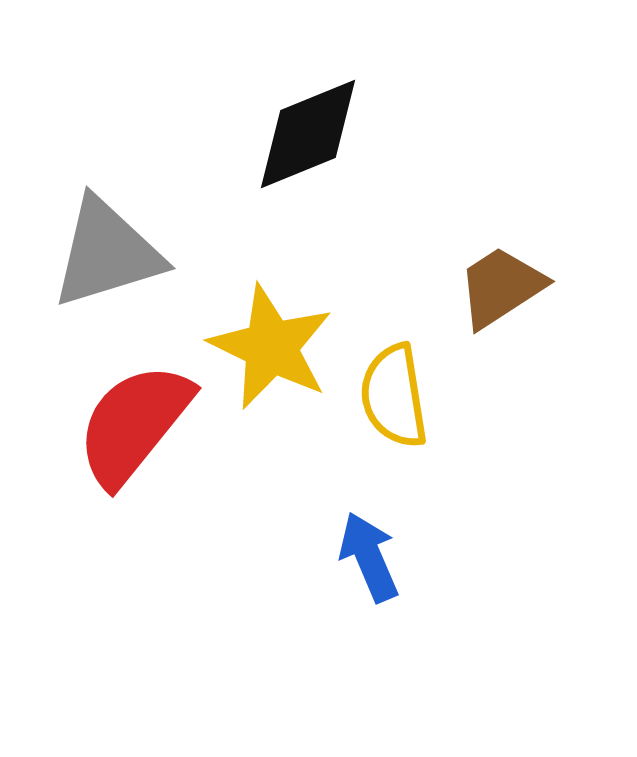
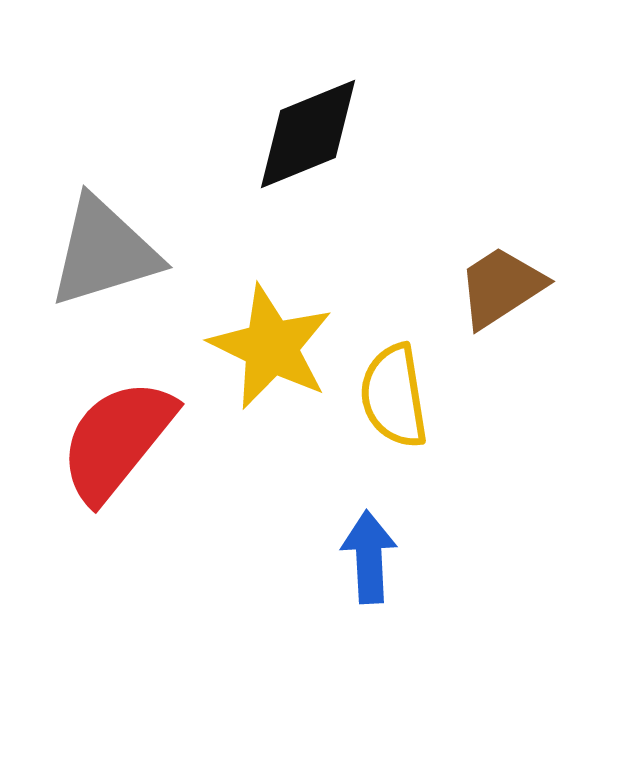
gray triangle: moved 3 px left, 1 px up
red semicircle: moved 17 px left, 16 px down
blue arrow: rotated 20 degrees clockwise
